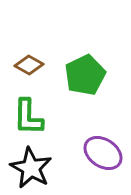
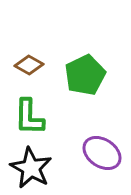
green L-shape: moved 1 px right
purple ellipse: moved 1 px left
